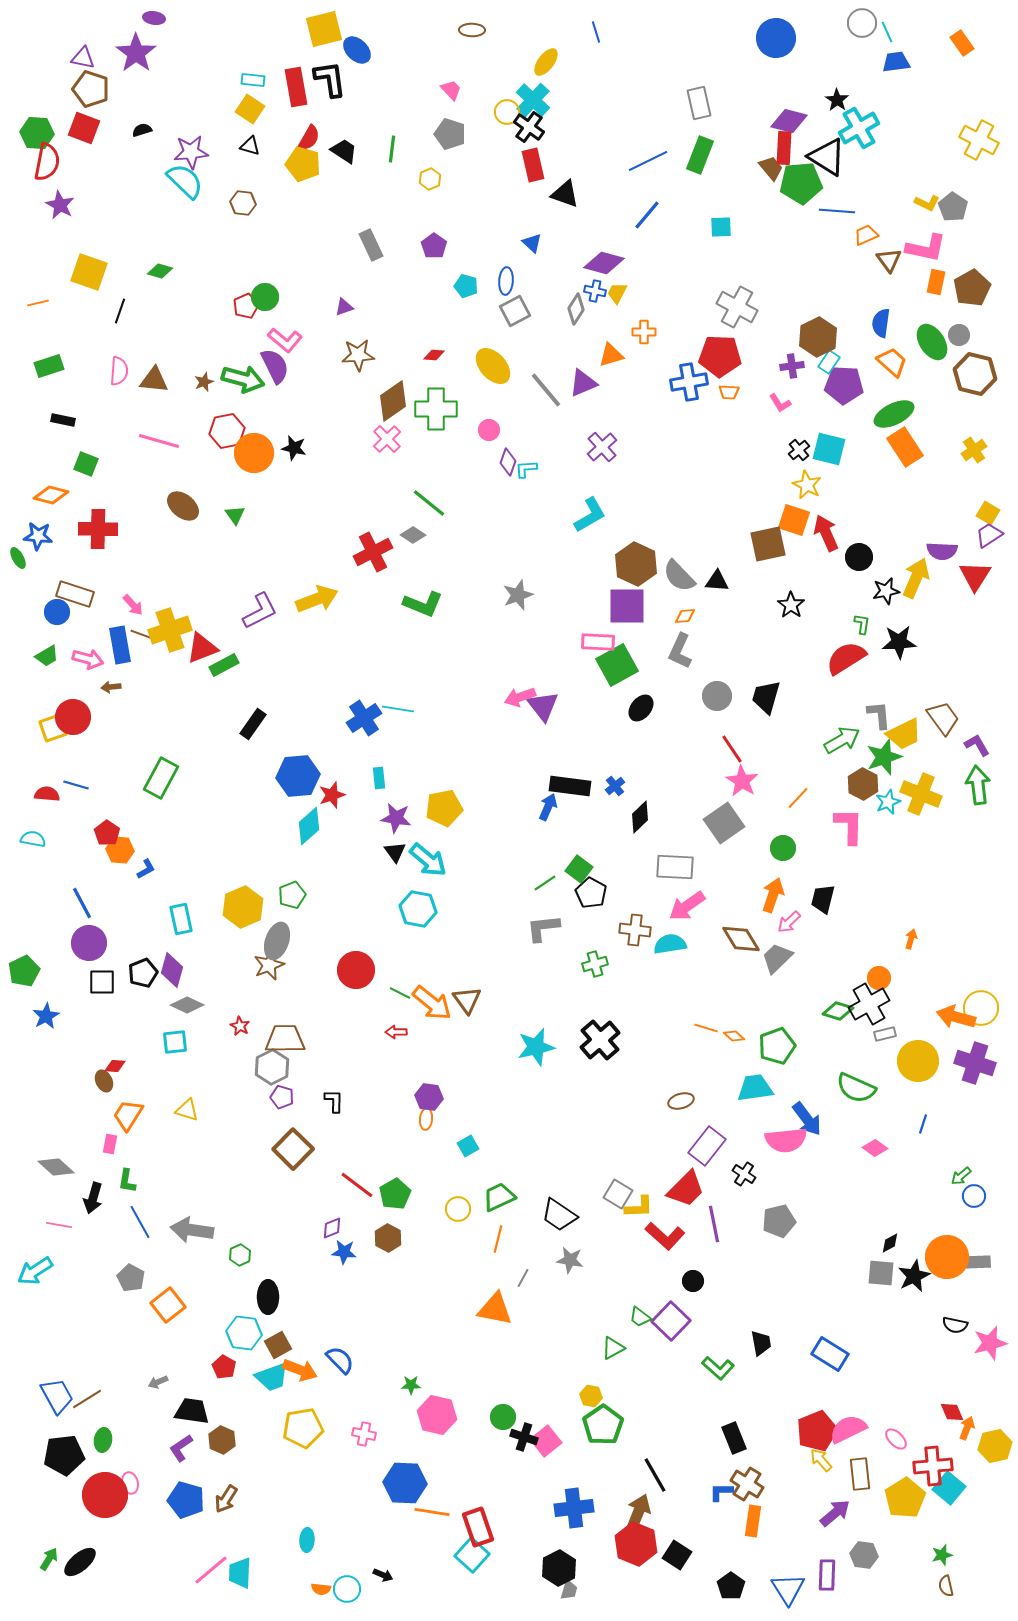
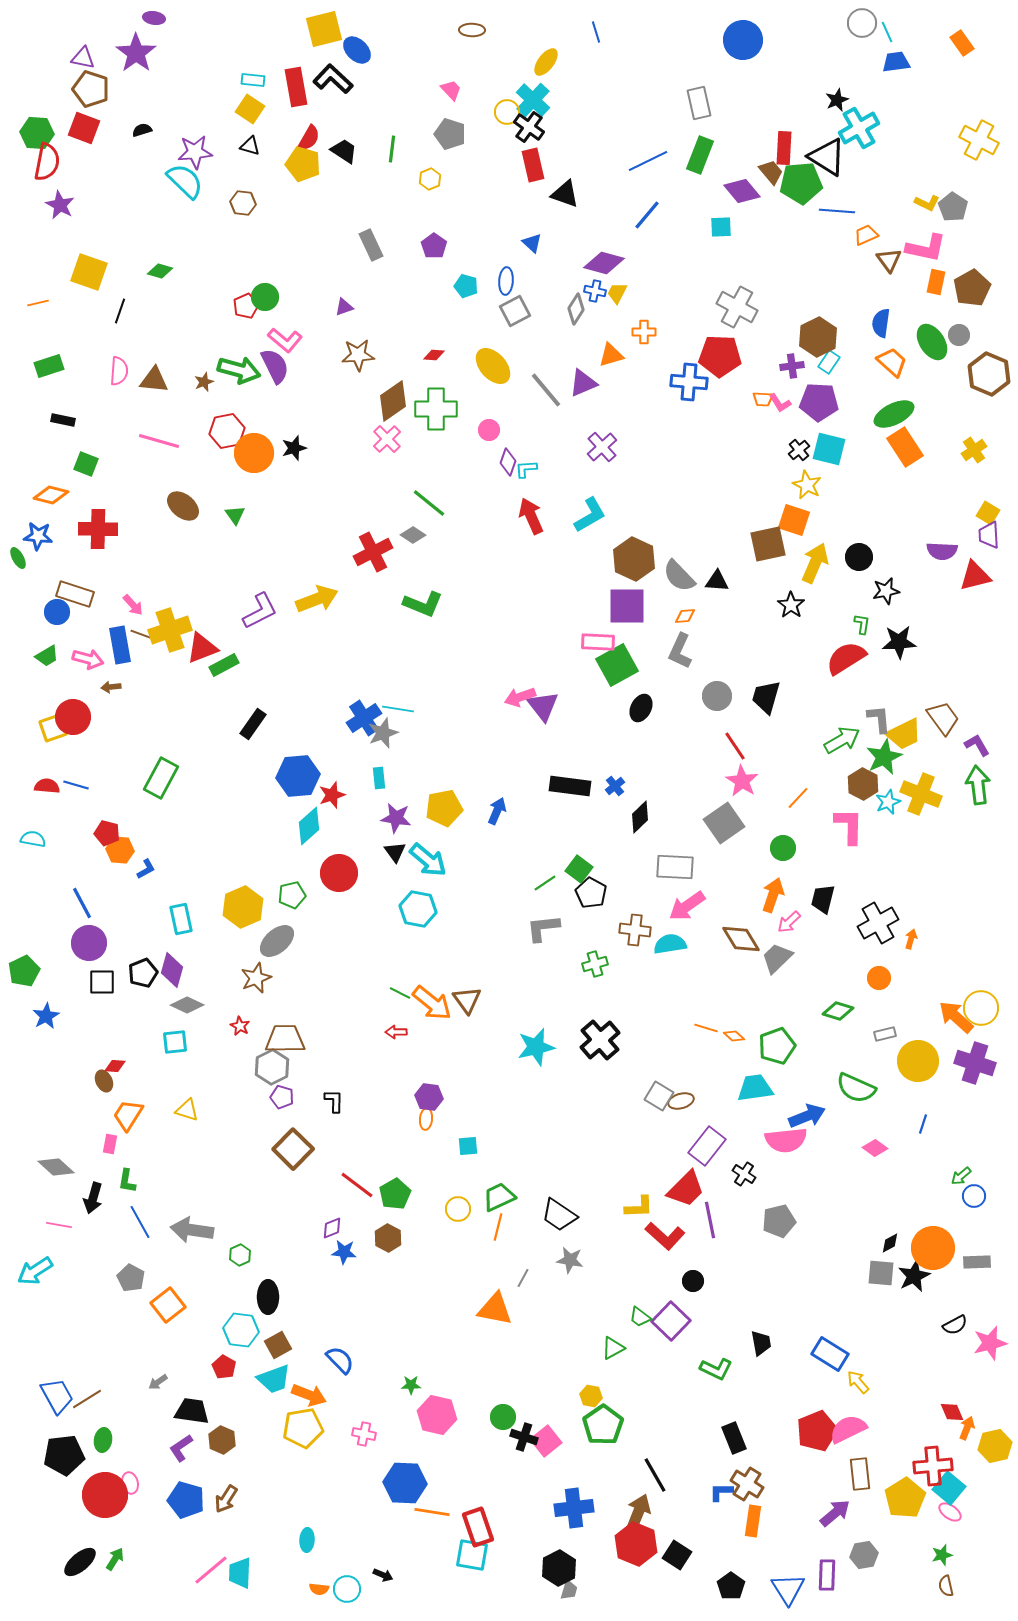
blue circle at (776, 38): moved 33 px left, 2 px down
black L-shape at (330, 79): moved 3 px right; rotated 39 degrees counterclockwise
black star at (837, 100): rotated 15 degrees clockwise
purple diamond at (789, 121): moved 47 px left, 70 px down; rotated 36 degrees clockwise
purple star at (191, 152): moved 4 px right
brown trapezoid at (771, 168): moved 4 px down
brown hexagon at (975, 374): moved 14 px right; rotated 9 degrees clockwise
green arrow at (243, 379): moved 4 px left, 9 px up
blue cross at (689, 382): rotated 15 degrees clockwise
purple pentagon at (844, 385): moved 25 px left, 17 px down
orange trapezoid at (729, 392): moved 34 px right, 7 px down
black star at (294, 448): rotated 30 degrees counterclockwise
red arrow at (826, 533): moved 295 px left, 17 px up
purple trapezoid at (989, 535): rotated 60 degrees counterclockwise
brown hexagon at (636, 564): moved 2 px left, 5 px up
red triangle at (975, 576): rotated 44 degrees clockwise
yellow arrow at (916, 578): moved 101 px left, 15 px up
gray star at (518, 595): moved 135 px left, 138 px down
black ellipse at (641, 708): rotated 12 degrees counterclockwise
gray L-shape at (879, 715): moved 4 px down
red line at (732, 749): moved 3 px right, 3 px up
green star at (884, 757): rotated 6 degrees counterclockwise
red semicircle at (47, 794): moved 8 px up
blue arrow at (548, 807): moved 51 px left, 4 px down
red pentagon at (107, 833): rotated 20 degrees counterclockwise
green pentagon at (292, 895): rotated 8 degrees clockwise
gray ellipse at (277, 941): rotated 30 degrees clockwise
brown star at (269, 965): moved 13 px left, 13 px down
red circle at (356, 970): moved 17 px left, 97 px up
black cross at (869, 1004): moved 9 px right, 81 px up
orange arrow at (956, 1017): rotated 27 degrees clockwise
blue arrow at (807, 1119): moved 3 px up; rotated 75 degrees counterclockwise
cyan square at (468, 1146): rotated 25 degrees clockwise
gray square at (618, 1194): moved 41 px right, 98 px up
purple line at (714, 1224): moved 4 px left, 4 px up
orange line at (498, 1239): moved 12 px up
orange circle at (947, 1257): moved 14 px left, 9 px up
black semicircle at (955, 1325): rotated 40 degrees counterclockwise
cyan hexagon at (244, 1333): moved 3 px left, 3 px up
green L-shape at (718, 1368): moved 2 px left, 1 px down; rotated 16 degrees counterclockwise
orange arrow at (300, 1370): moved 9 px right, 25 px down
cyan trapezoid at (272, 1377): moved 2 px right, 2 px down
gray arrow at (158, 1382): rotated 12 degrees counterclockwise
pink ellipse at (896, 1439): moved 54 px right, 73 px down; rotated 10 degrees counterclockwise
yellow arrow at (821, 1460): moved 37 px right, 78 px up
cyan square at (472, 1555): rotated 32 degrees counterclockwise
gray hexagon at (864, 1555): rotated 16 degrees counterclockwise
green arrow at (49, 1559): moved 66 px right
orange semicircle at (321, 1589): moved 2 px left
